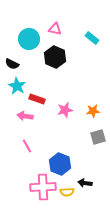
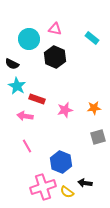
orange star: moved 1 px right, 3 px up
blue hexagon: moved 1 px right, 2 px up
pink cross: rotated 15 degrees counterclockwise
yellow semicircle: rotated 40 degrees clockwise
